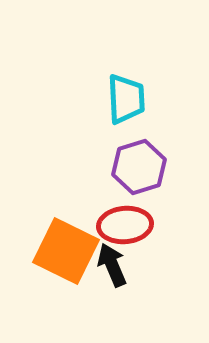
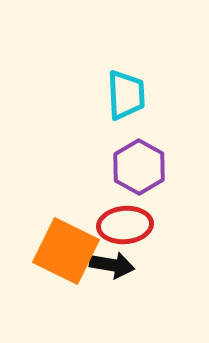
cyan trapezoid: moved 4 px up
purple hexagon: rotated 14 degrees counterclockwise
black arrow: rotated 123 degrees clockwise
